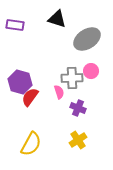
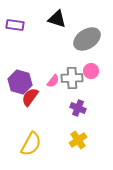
pink semicircle: moved 6 px left, 11 px up; rotated 56 degrees clockwise
